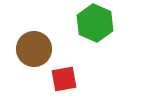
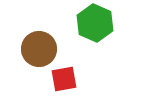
brown circle: moved 5 px right
